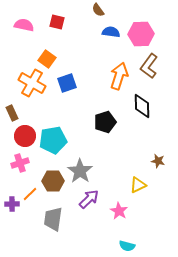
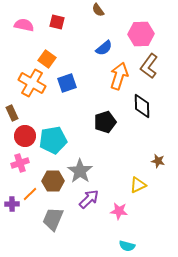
blue semicircle: moved 7 px left, 16 px down; rotated 132 degrees clockwise
pink star: rotated 24 degrees counterclockwise
gray trapezoid: rotated 15 degrees clockwise
